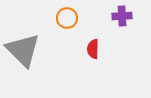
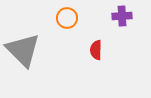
red semicircle: moved 3 px right, 1 px down
